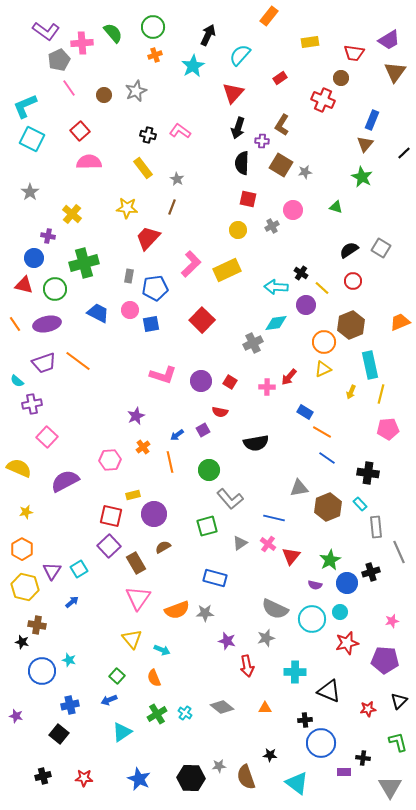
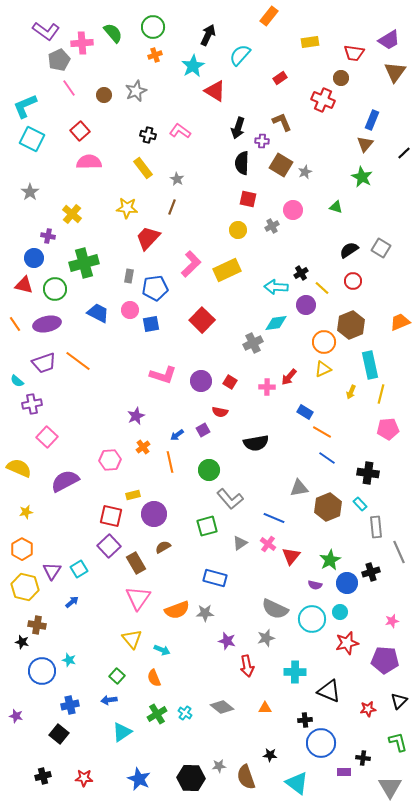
red triangle at (233, 93): moved 18 px left, 2 px up; rotated 40 degrees counterclockwise
brown L-shape at (282, 125): moved 3 px up; rotated 125 degrees clockwise
gray star at (305, 172): rotated 16 degrees counterclockwise
black cross at (301, 273): rotated 24 degrees clockwise
blue line at (274, 518): rotated 10 degrees clockwise
blue arrow at (109, 700): rotated 14 degrees clockwise
